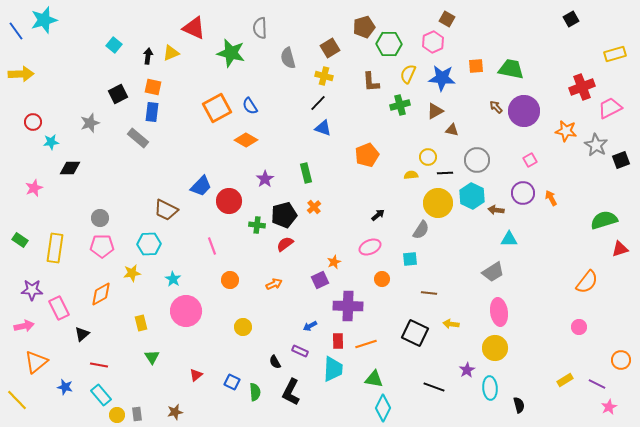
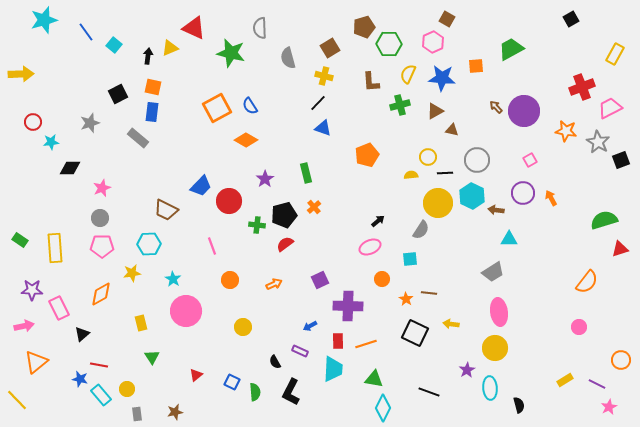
blue line at (16, 31): moved 70 px right, 1 px down
yellow triangle at (171, 53): moved 1 px left, 5 px up
yellow rectangle at (615, 54): rotated 45 degrees counterclockwise
green trapezoid at (511, 69): moved 20 px up; rotated 40 degrees counterclockwise
gray star at (596, 145): moved 2 px right, 3 px up
pink star at (34, 188): moved 68 px right
black arrow at (378, 215): moved 6 px down
yellow rectangle at (55, 248): rotated 12 degrees counterclockwise
orange star at (334, 262): moved 72 px right, 37 px down; rotated 16 degrees counterclockwise
blue star at (65, 387): moved 15 px right, 8 px up
black line at (434, 387): moved 5 px left, 5 px down
yellow circle at (117, 415): moved 10 px right, 26 px up
